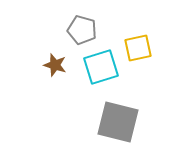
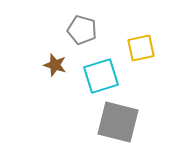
yellow square: moved 3 px right
cyan square: moved 9 px down
